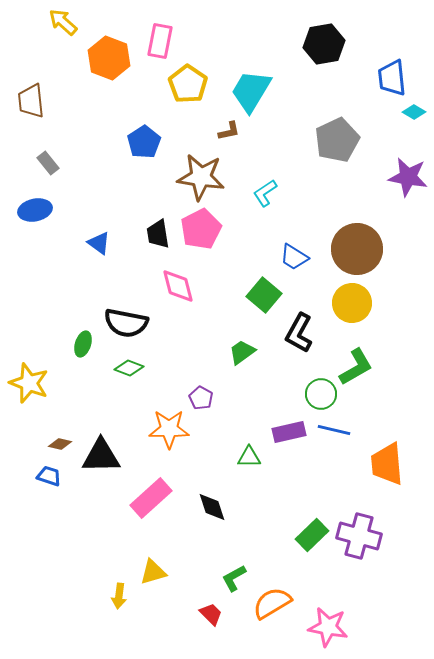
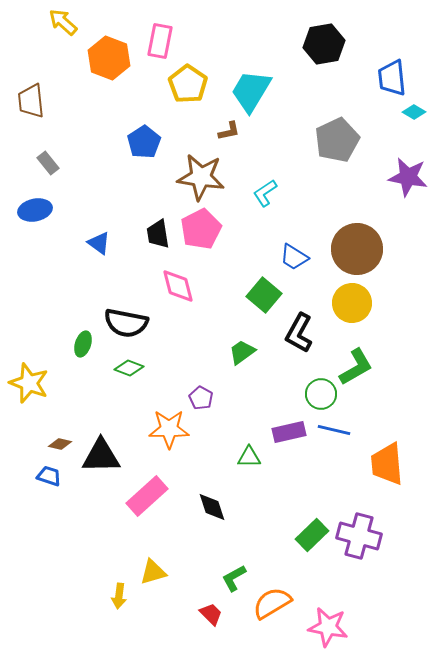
pink rectangle at (151, 498): moved 4 px left, 2 px up
